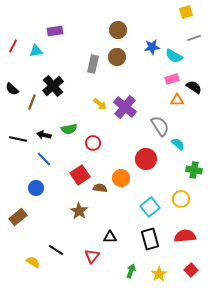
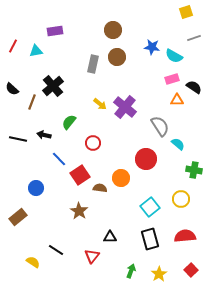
brown circle at (118, 30): moved 5 px left
blue star at (152, 47): rotated 14 degrees clockwise
green semicircle at (69, 129): moved 7 px up; rotated 140 degrees clockwise
blue line at (44, 159): moved 15 px right
